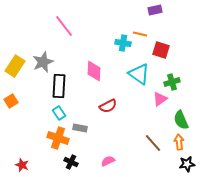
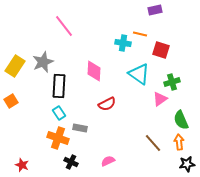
red semicircle: moved 1 px left, 2 px up
